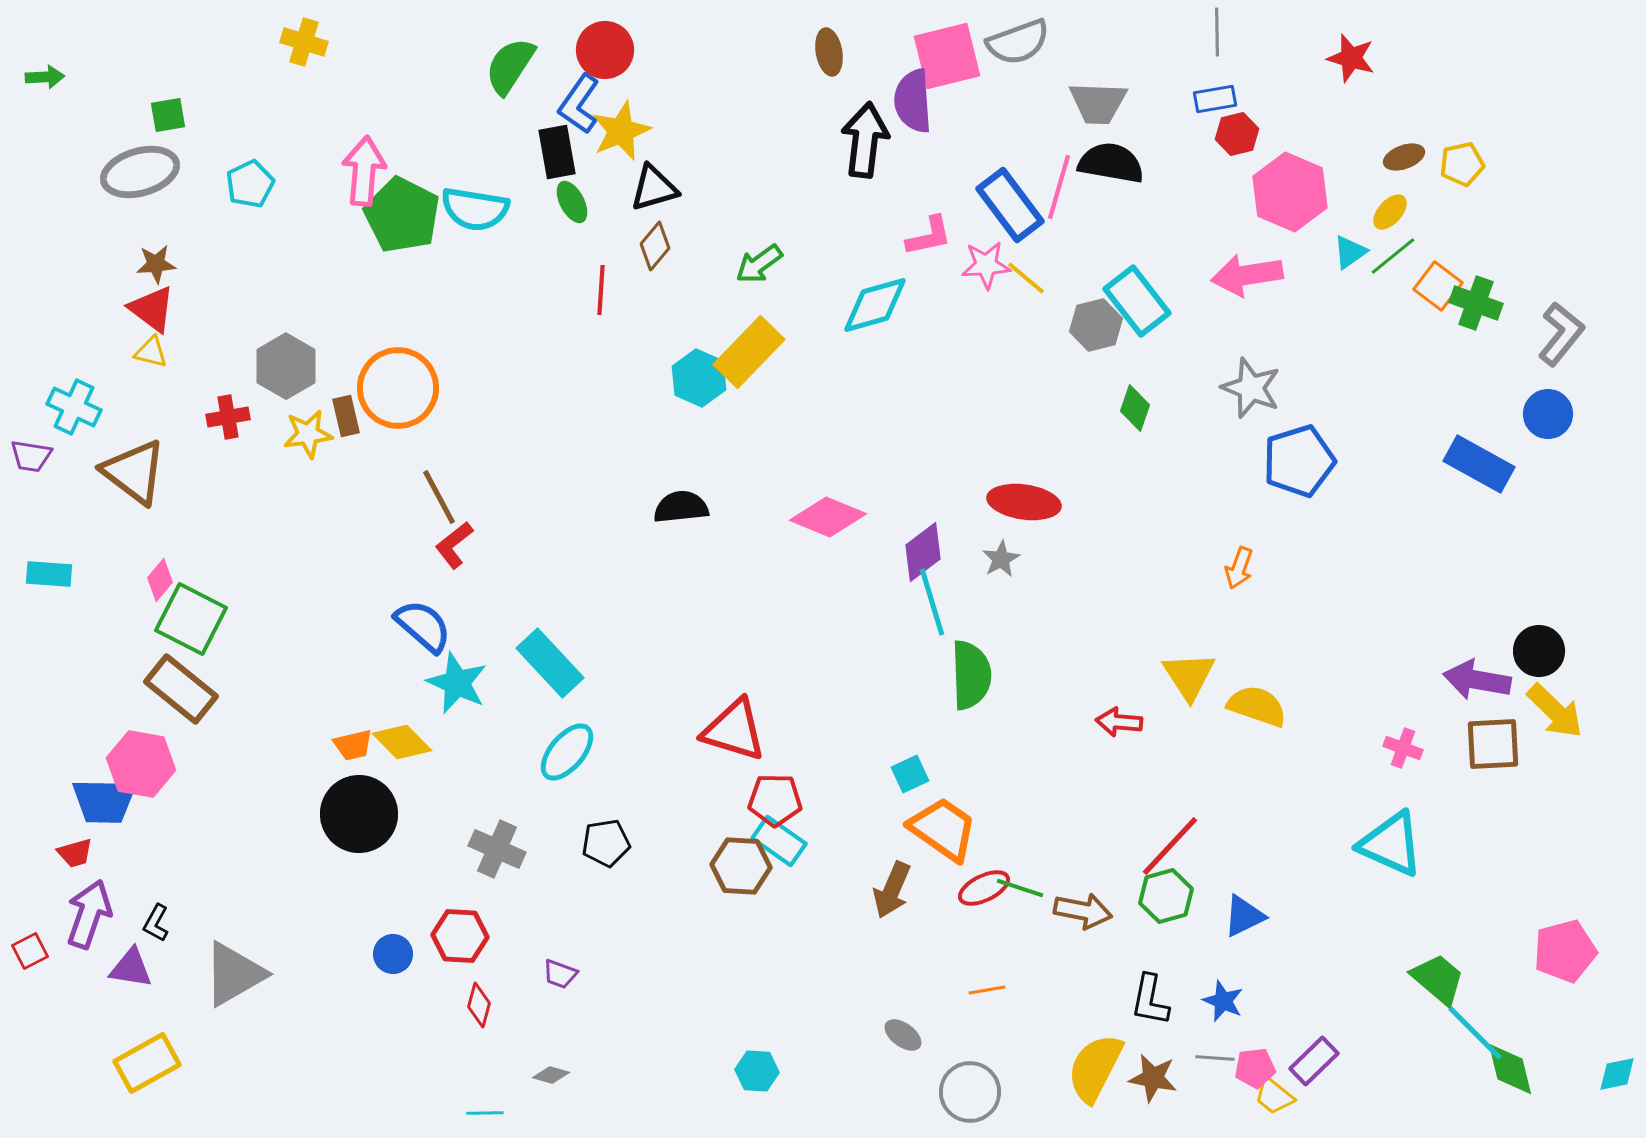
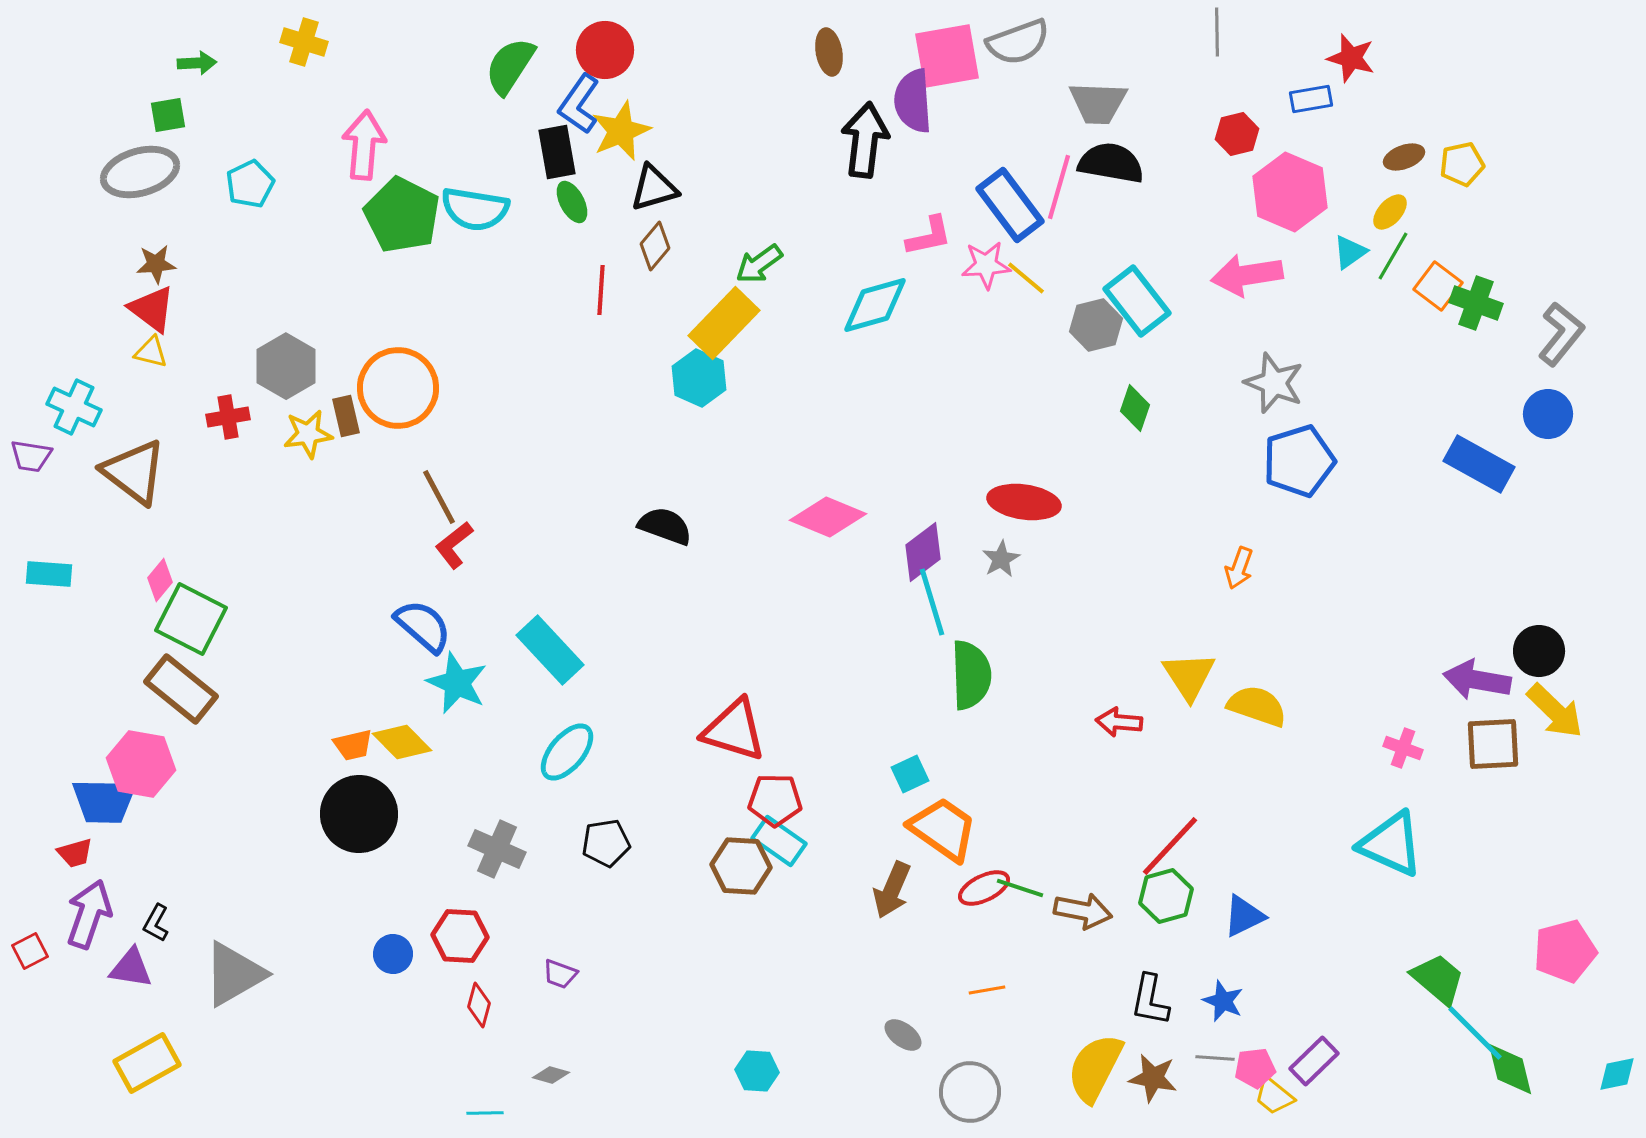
pink square at (947, 56): rotated 4 degrees clockwise
green arrow at (45, 77): moved 152 px right, 14 px up
blue rectangle at (1215, 99): moved 96 px right
pink arrow at (364, 171): moved 26 px up
green line at (1393, 256): rotated 21 degrees counterclockwise
yellow rectangle at (749, 352): moved 25 px left, 29 px up
gray star at (1251, 388): moved 23 px right, 5 px up
black semicircle at (681, 507): moved 16 px left, 19 px down; rotated 26 degrees clockwise
cyan rectangle at (550, 663): moved 13 px up
